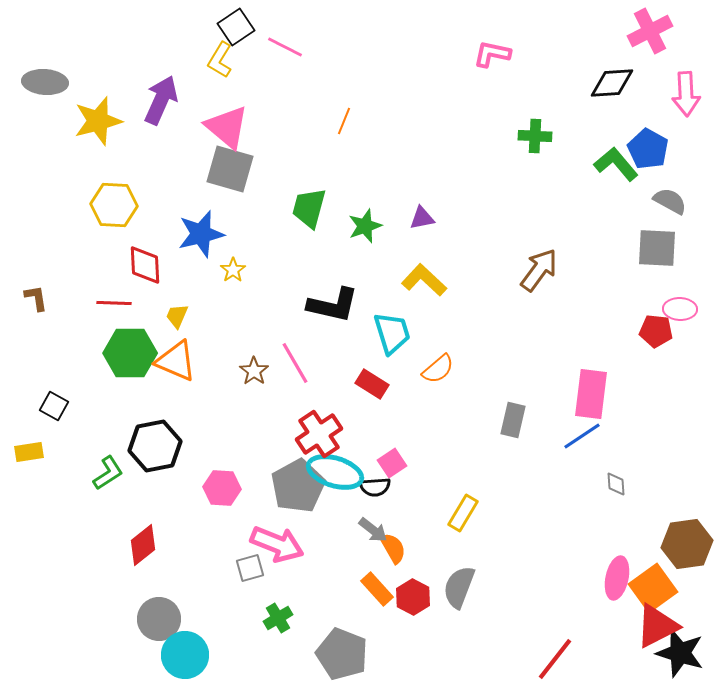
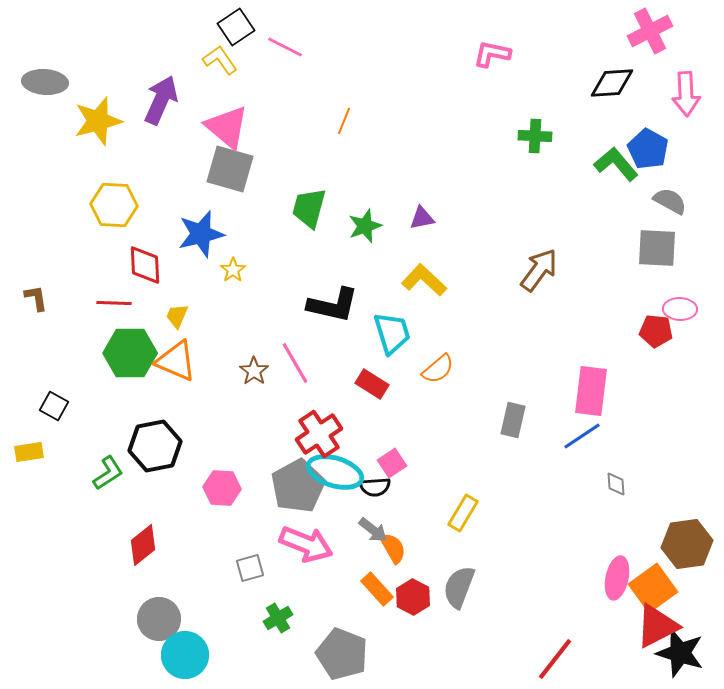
yellow L-shape at (220, 60): rotated 114 degrees clockwise
pink rectangle at (591, 394): moved 3 px up
pink arrow at (277, 544): moved 29 px right
